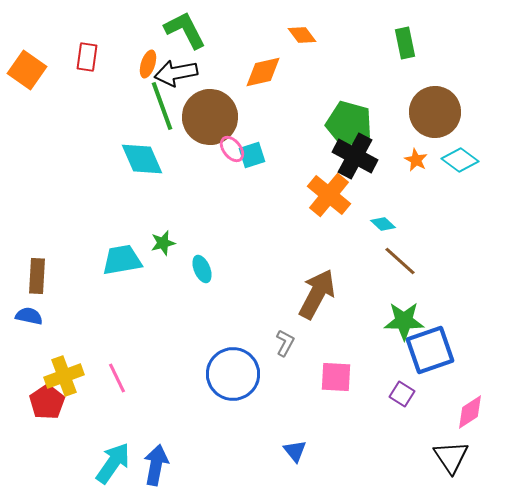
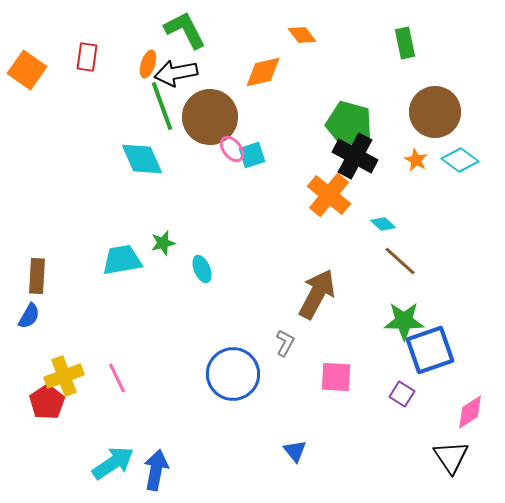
blue semicircle at (29, 316): rotated 108 degrees clockwise
cyan arrow at (113, 463): rotated 21 degrees clockwise
blue arrow at (156, 465): moved 5 px down
